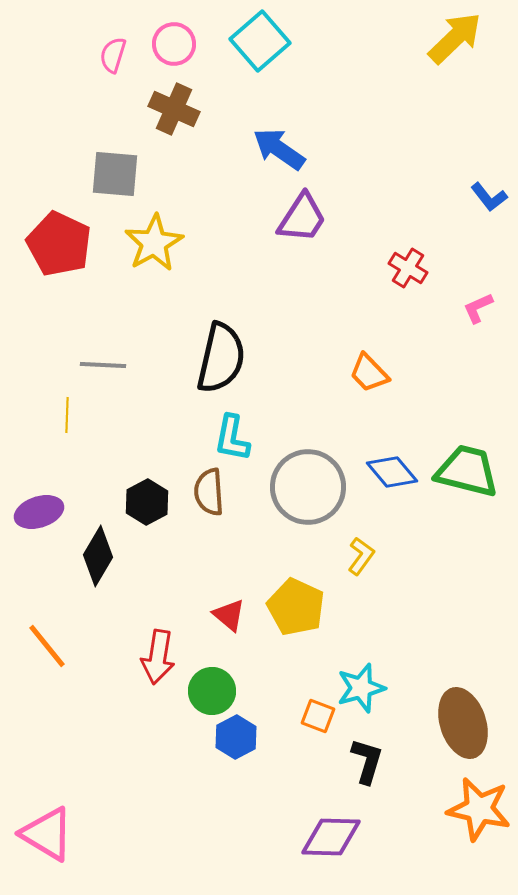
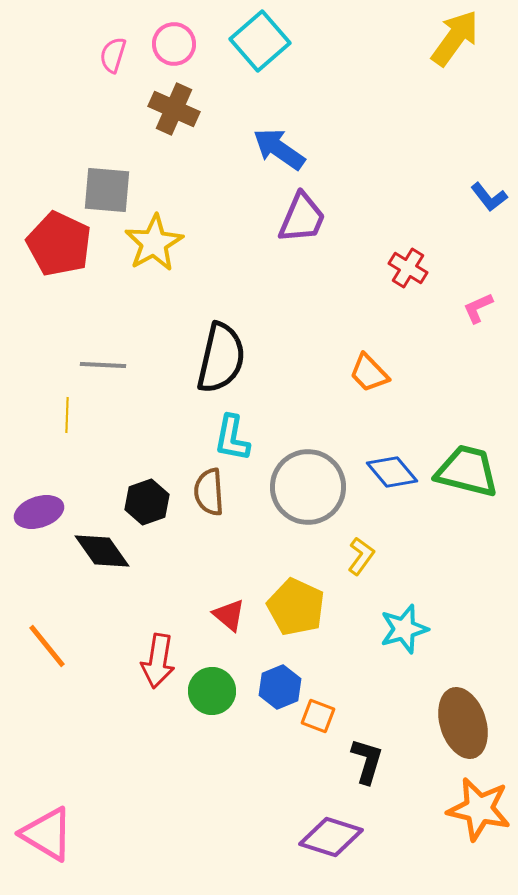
yellow arrow: rotated 10 degrees counterclockwise
gray square: moved 8 px left, 16 px down
purple trapezoid: rotated 10 degrees counterclockwise
black hexagon: rotated 9 degrees clockwise
black diamond: moved 4 px right, 5 px up; rotated 66 degrees counterclockwise
red arrow: moved 4 px down
cyan star: moved 43 px right, 59 px up
blue hexagon: moved 44 px right, 50 px up; rotated 6 degrees clockwise
purple diamond: rotated 16 degrees clockwise
